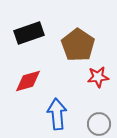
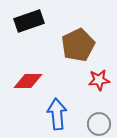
black rectangle: moved 12 px up
brown pentagon: rotated 12 degrees clockwise
red star: moved 1 px right, 3 px down
red diamond: rotated 16 degrees clockwise
